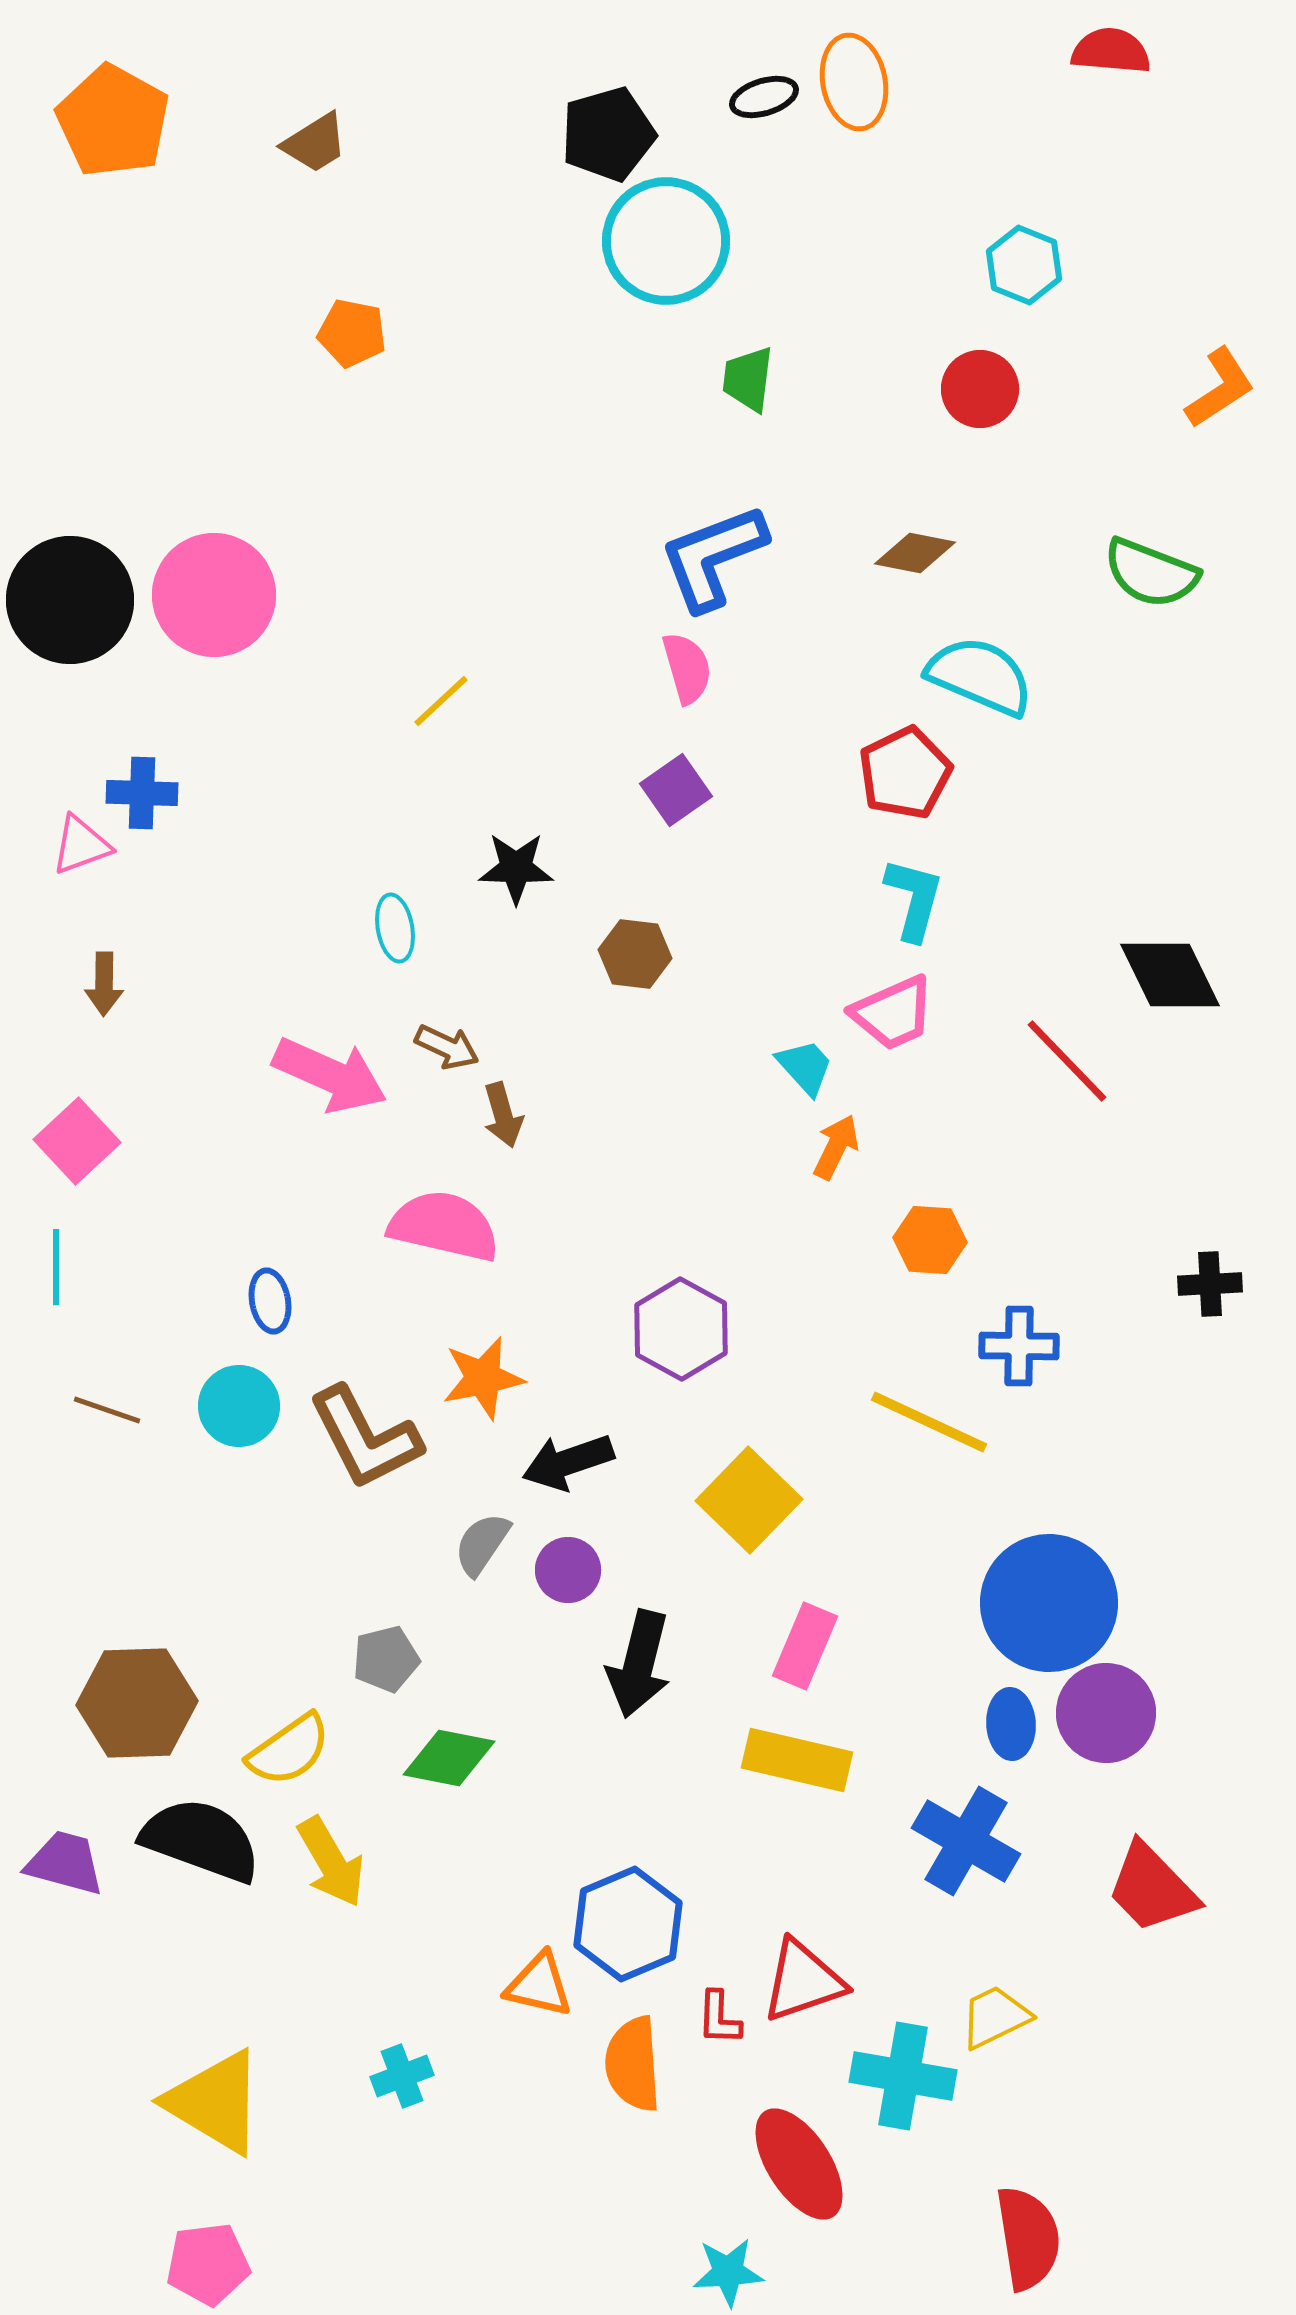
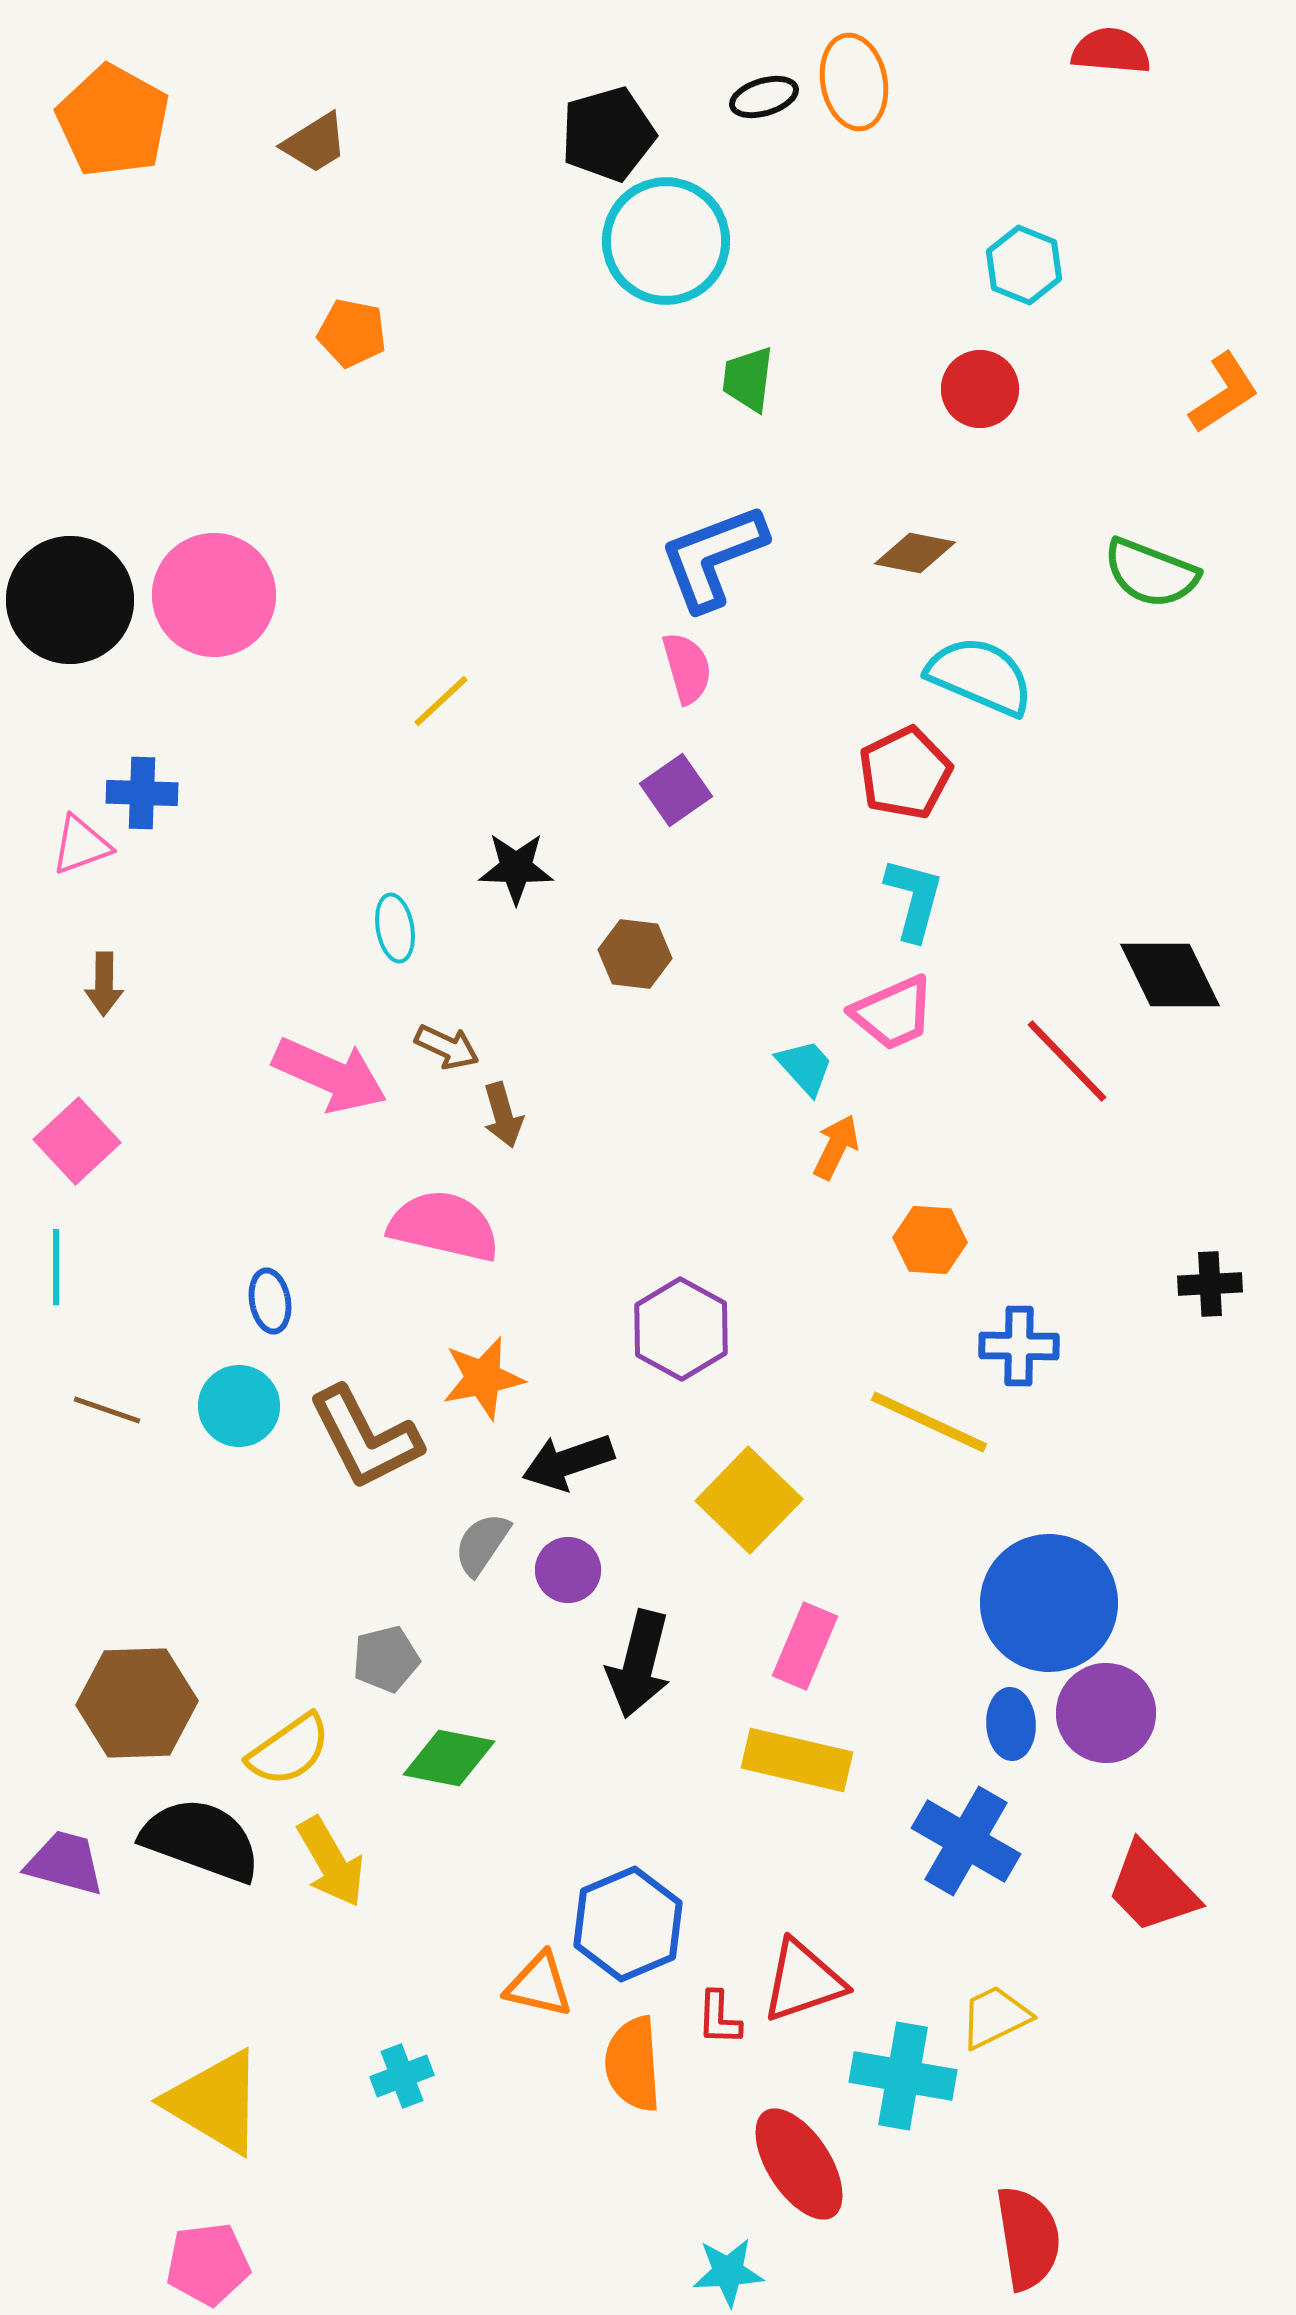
orange L-shape at (1220, 388): moved 4 px right, 5 px down
